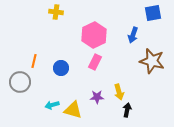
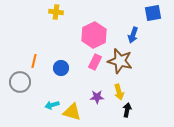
brown star: moved 32 px left
yellow triangle: moved 1 px left, 2 px down
